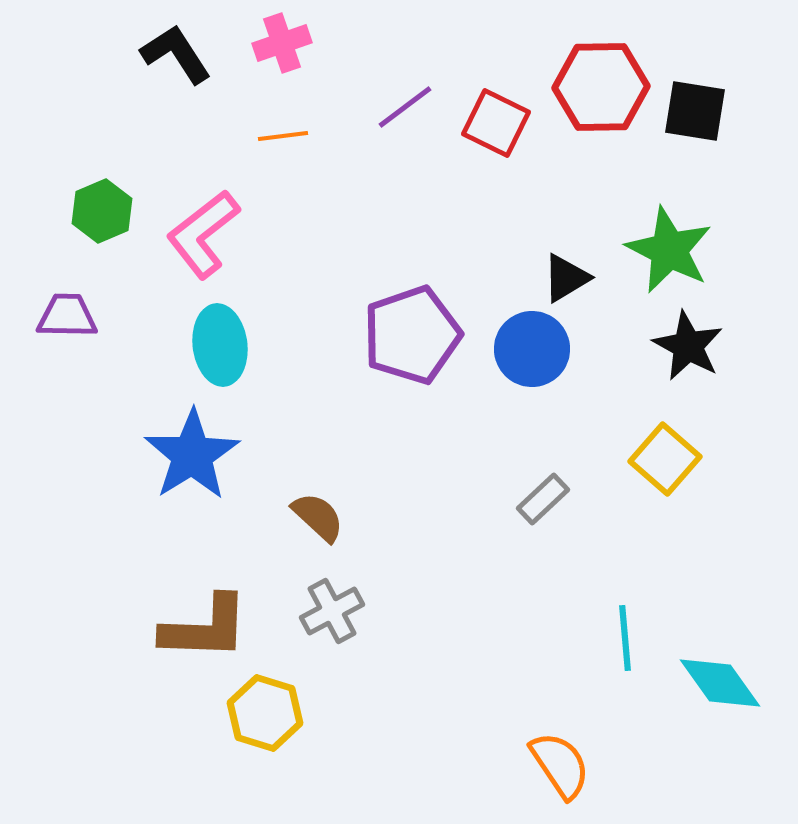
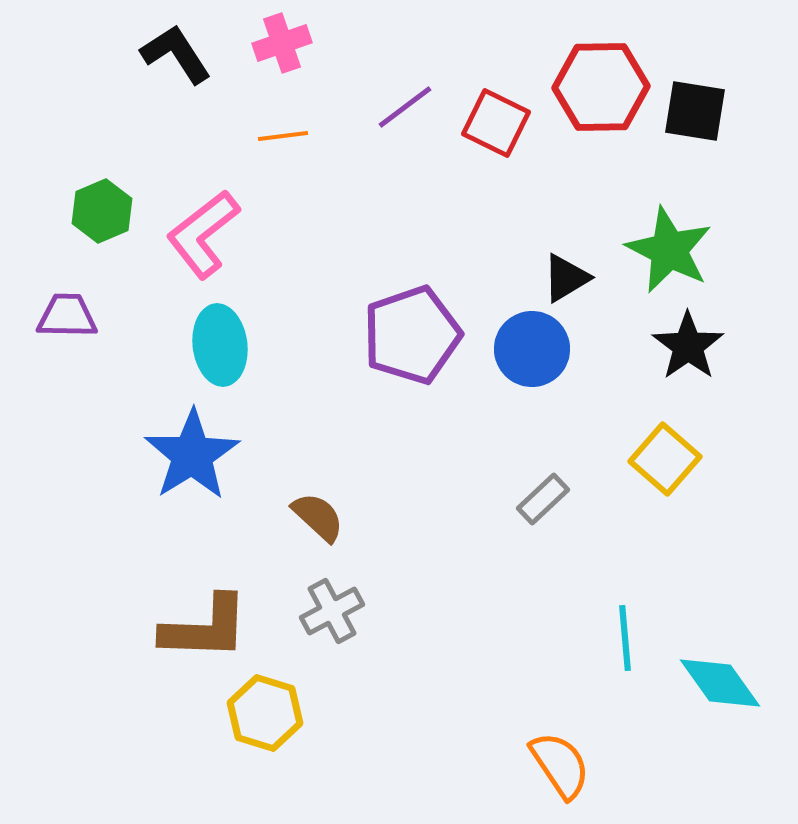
black star: rotated 8 degrees clockwise
